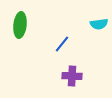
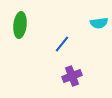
cyan semicircle: moved 1 px up
purple cross: rotated 24 degrees counterclockwise
